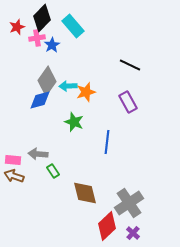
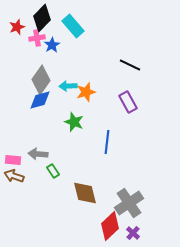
gray diamond: moved 6 px left, 1 px up
red diamond: moved 3 px right
